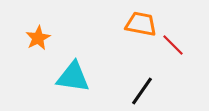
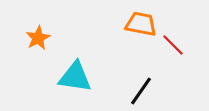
cyan triangle: moved 2 px right
black line: moved 1 px left
